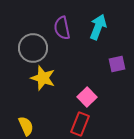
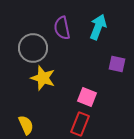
purple square: rotated 24 degrees clockwise
pink square: rotated 24 degrees counterclockwise
yellow semicircle: moved 1 px up
